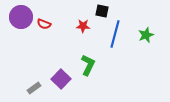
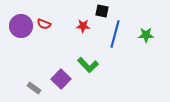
purple circle: moved 9 px down
green star: rotated 21 degrees clockwise
green L-shape: rotated 110 degrees clockwise
gray rectangle: rotated 72 degrees clockwise
